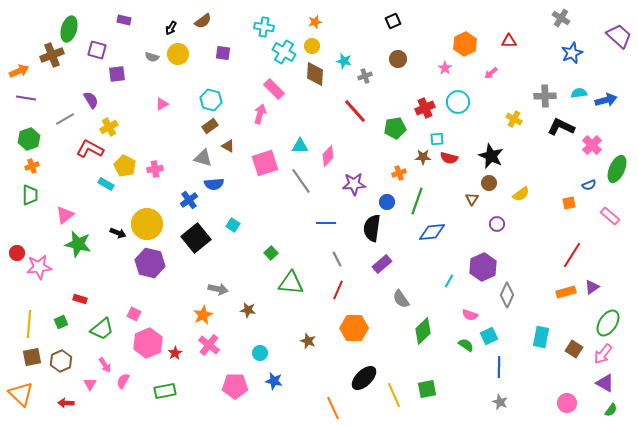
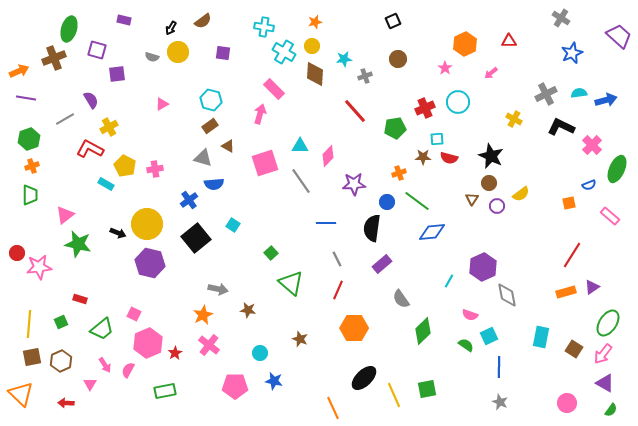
yellow circle at (178, 54): moved 2 px up
brown cross at (52, 55): moved 2 px right, 3 px down
cyan star at (344, 61): moved 2 px up; rotated 21 degrees counterclockwise
gray cross at (545, 96): moved 1 px right, 2 px up; rotated 25 degrees counterclockwise
green line at (417, 201): rotated 72 degrees counterclockwise
purple circle at (497, 224): moved 18 px up
green triangle at (291, 283): rotated 36 degrees clockwise
gray diamond at (507, 295): rotated 35 degrees counterclockwise
brown star at (308, 341): moved 8 px left, 2 px up
pink semicircle at (123, 381): moved 5 px right, 11 px up
